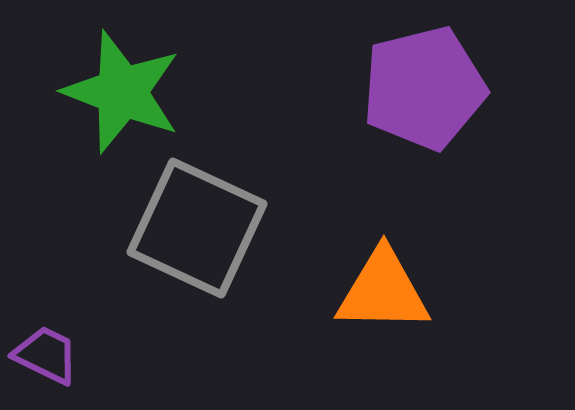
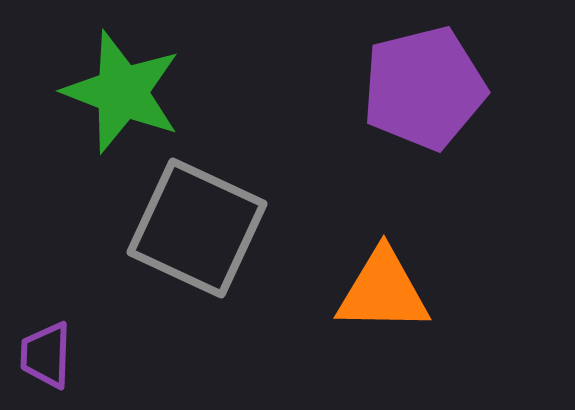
purple trapezoid: rotated 114 degrees counterclockwise
